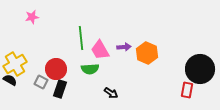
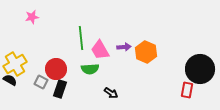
orange hexagon: moved 1 px left, 1 px up
